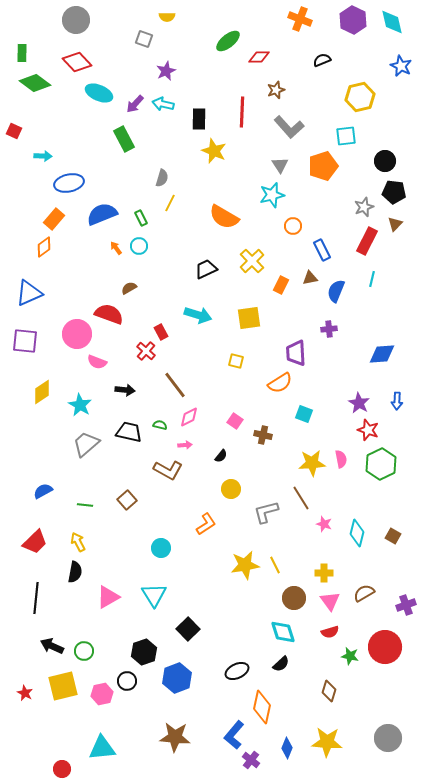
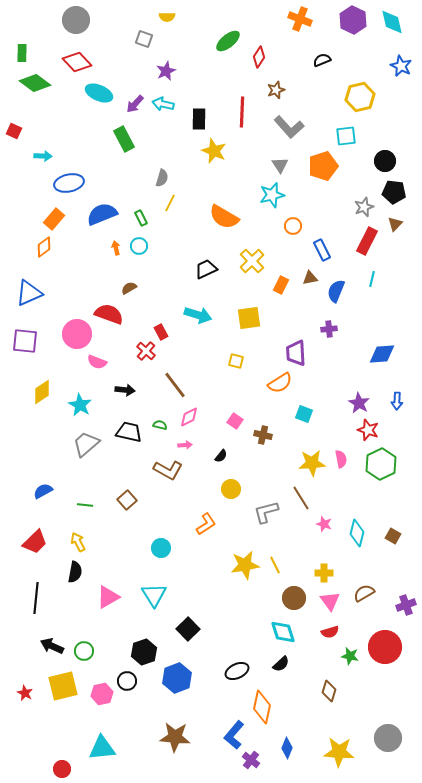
red diamond at (259, 57): rotated 55 degrees counterclockwise
orange arrow at (116, 248): rotated 24 degrees clockwise
yellow star at (327, 742): moved 12 px right, 10 px down
